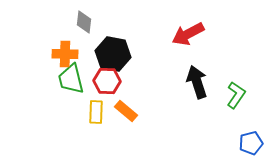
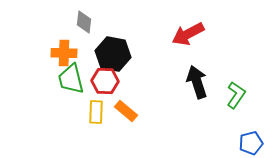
orange cross: moved 1 px left, 1 px up
red hexagon: moved 2 px left
